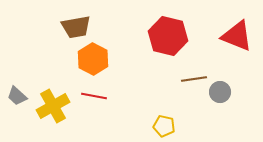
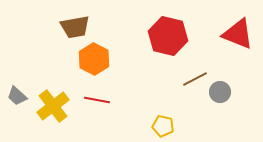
brown trapezoid: moved 1 px left
red triangle: moved 1 px right, 2 px up
orange hexagon: moved 1 px right
brown line: moved 1 px right; rotated 20 degrees counterclockwise
red line: moved 3 px right, 4 px down
yellow cross: rotated 8 degrees counterclockwise
yellow pentagon: moved 1 px left
